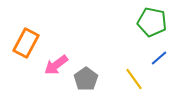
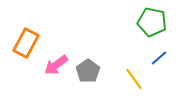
gray pentagon: moved 2 px right, 8 px up
